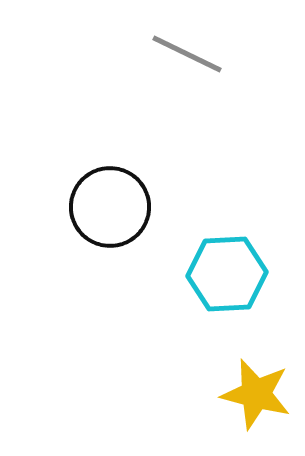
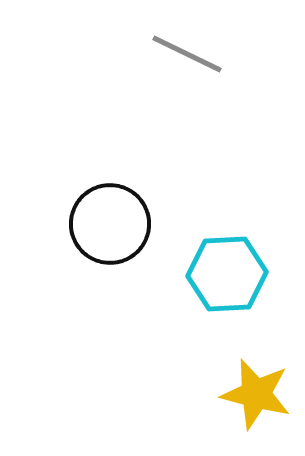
black circle: moved 17 px down
